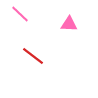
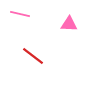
pink line: rotated 30 degrees counterclockwise
